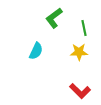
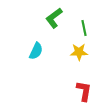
red L-shape: moved 4 px right; rotated 125 degrees counterclockwise
